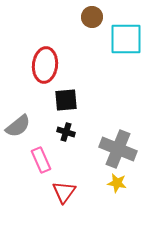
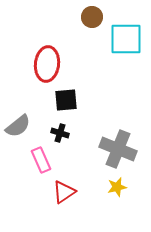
red ellipse: moved 2 px right, 1 px up
black cross: moved 6 px left, 1 px down
yellow star: moved 4 px down; rotated 24 degrees counterclockwise
red triangle: rotated 20 degrees clockwise
